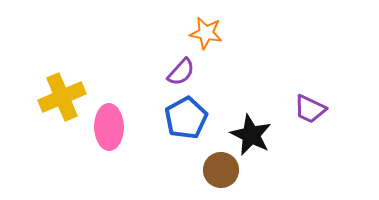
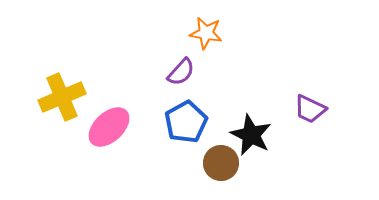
blue pentagon: moved 4 px down
pink ellipse: rotated 48 degrees clockwise
brown circle: moved 7 px up
